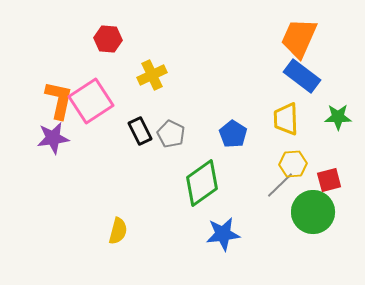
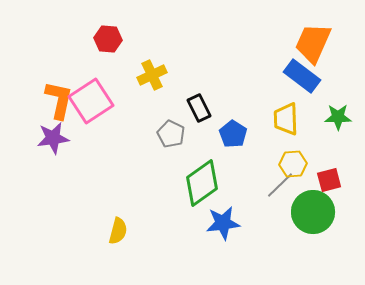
orange trapezoid: moved 14 px right, 5 px down
black rectangle: moved 59 px right, 23 px up
blue star: moved 11 px up
